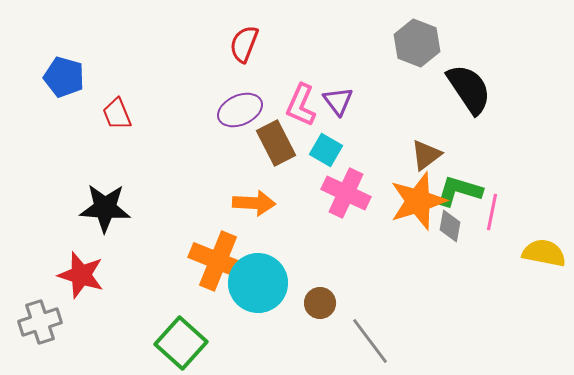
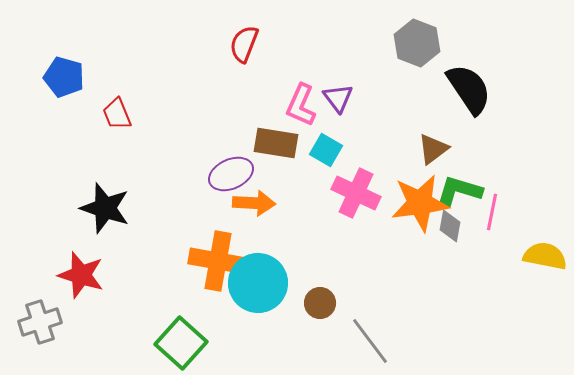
purple triangle: moved 3 px up
purple ellipse: moved 9 px left, 64 px down
brown rectangle: rotated 54 degrees counterclockwise
brown triangle: moved 7 px right, 6 px up
pink cross: moved 10 px right
orange star: moved 2 px right, 2 px down; rotated 10 degrees clockwise
black star: rotated 15 degrees clockwise
yellow semicircle: moved 1 px right, 3 px down
orange cross: rotated 12 degrees counterclockwise
